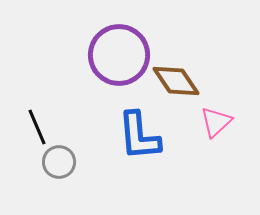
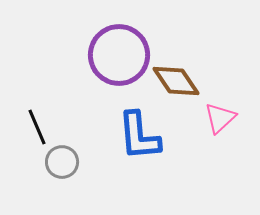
pink triangle: moved 4 px right, 4 px up
gray circle: moved 3 px right
